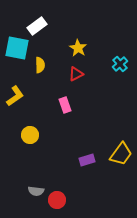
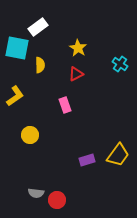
white rectangle: moved 1 px right, 1 px down
cyan cross: rotated 14 degrees counterclockwise
yellow trapezoid: moved 3 px left, 1 px down
gray semicircle: moved 2 px down
